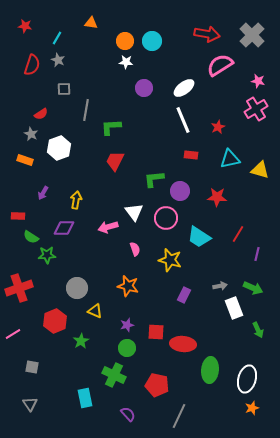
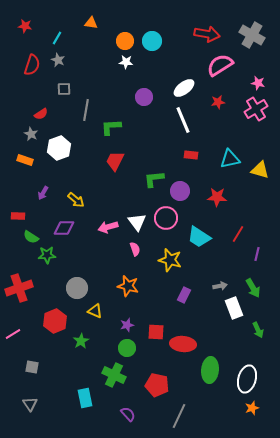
gray cross at (252, 35): rotated 15 degrees counterclockwise
pink star at (258, 81): moved 2 px down
purple circle at (144, 88): moved 9 px down
red star at (218, 127): moved 25 px up; rotated 16 degrees clockwise
yellow arrow at (76, 200): rotated 120 degrees clockwise
white triangle at (134, 212): moved 3 px right, 10 px down
green arrow at (253, 288): rotated 36 degrees clockwise
